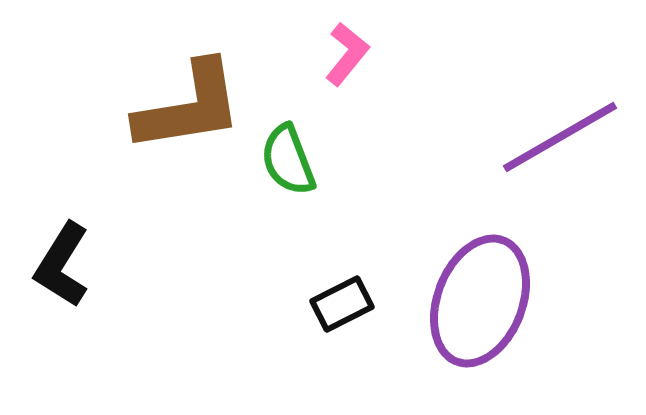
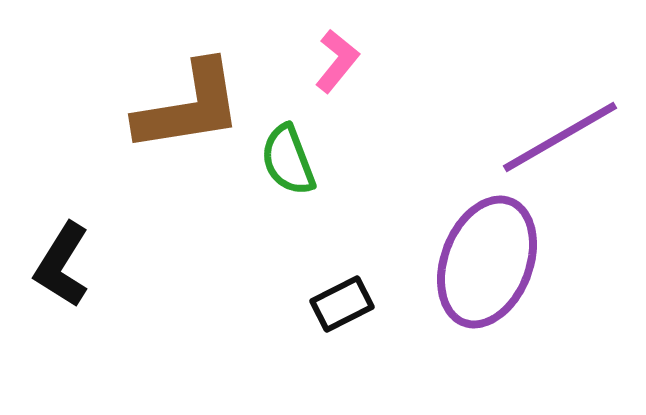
pink L-shape: moved 10 px left, 7 px down
purple ellipse: moved 7 px right, 39 px up
